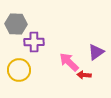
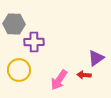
gray hexagon: moved 2 px left
purple triangle: moved 6 px down
pink arrow: moved 10 px left, 18 px down; rotated 100 degrees counterclockwise
